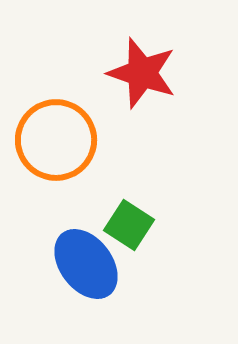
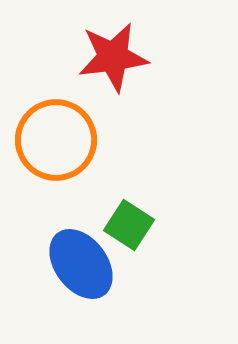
red star: moved 29 px left, 16 px up; rotated 26 degrees counterclockwise
blue ellipse: moved 5 px left
